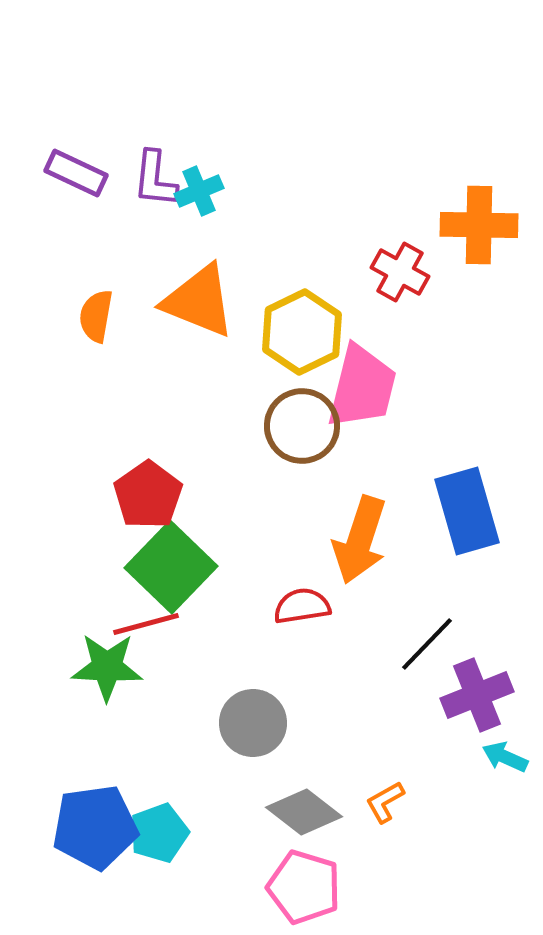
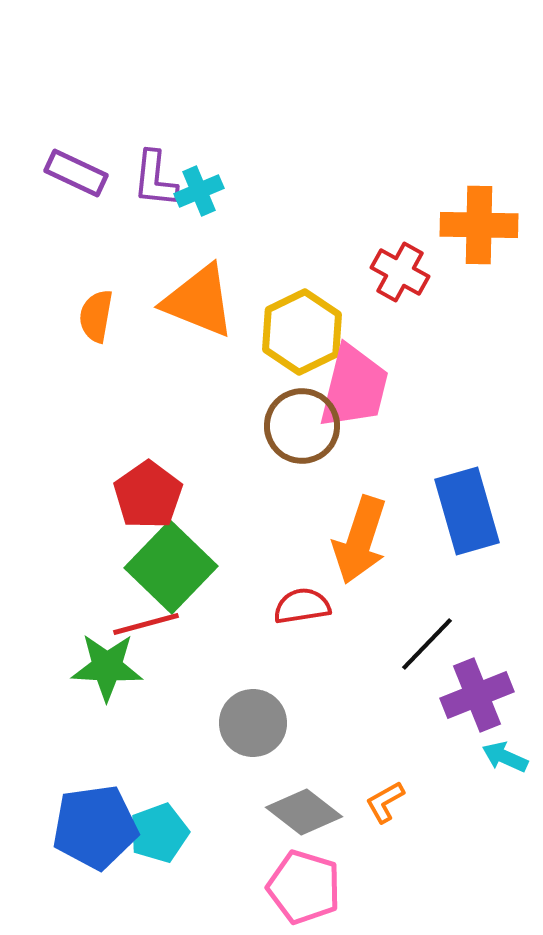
pink trapezoid: moved 8 px left
